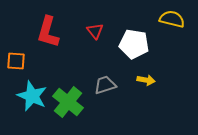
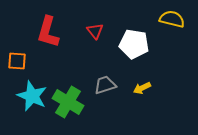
orange square: moved 1 px right
yellow arrow: moved 4 px left, 8 px down; rotated 144 degrees clockwise
green cross: rotated 8 degrees counterclockwise
